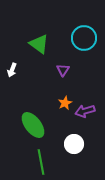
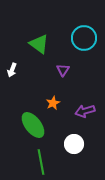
orange star: moved 12 px left
